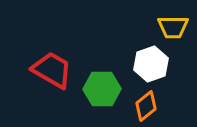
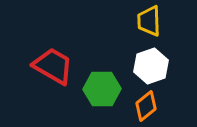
yellow trapezoid: moved 24 px left, 6 px up; rotated 88 degrees clockwise
white hexagon: moved 2 px down
red trapezoid: moved 1 px right, 4 px up
